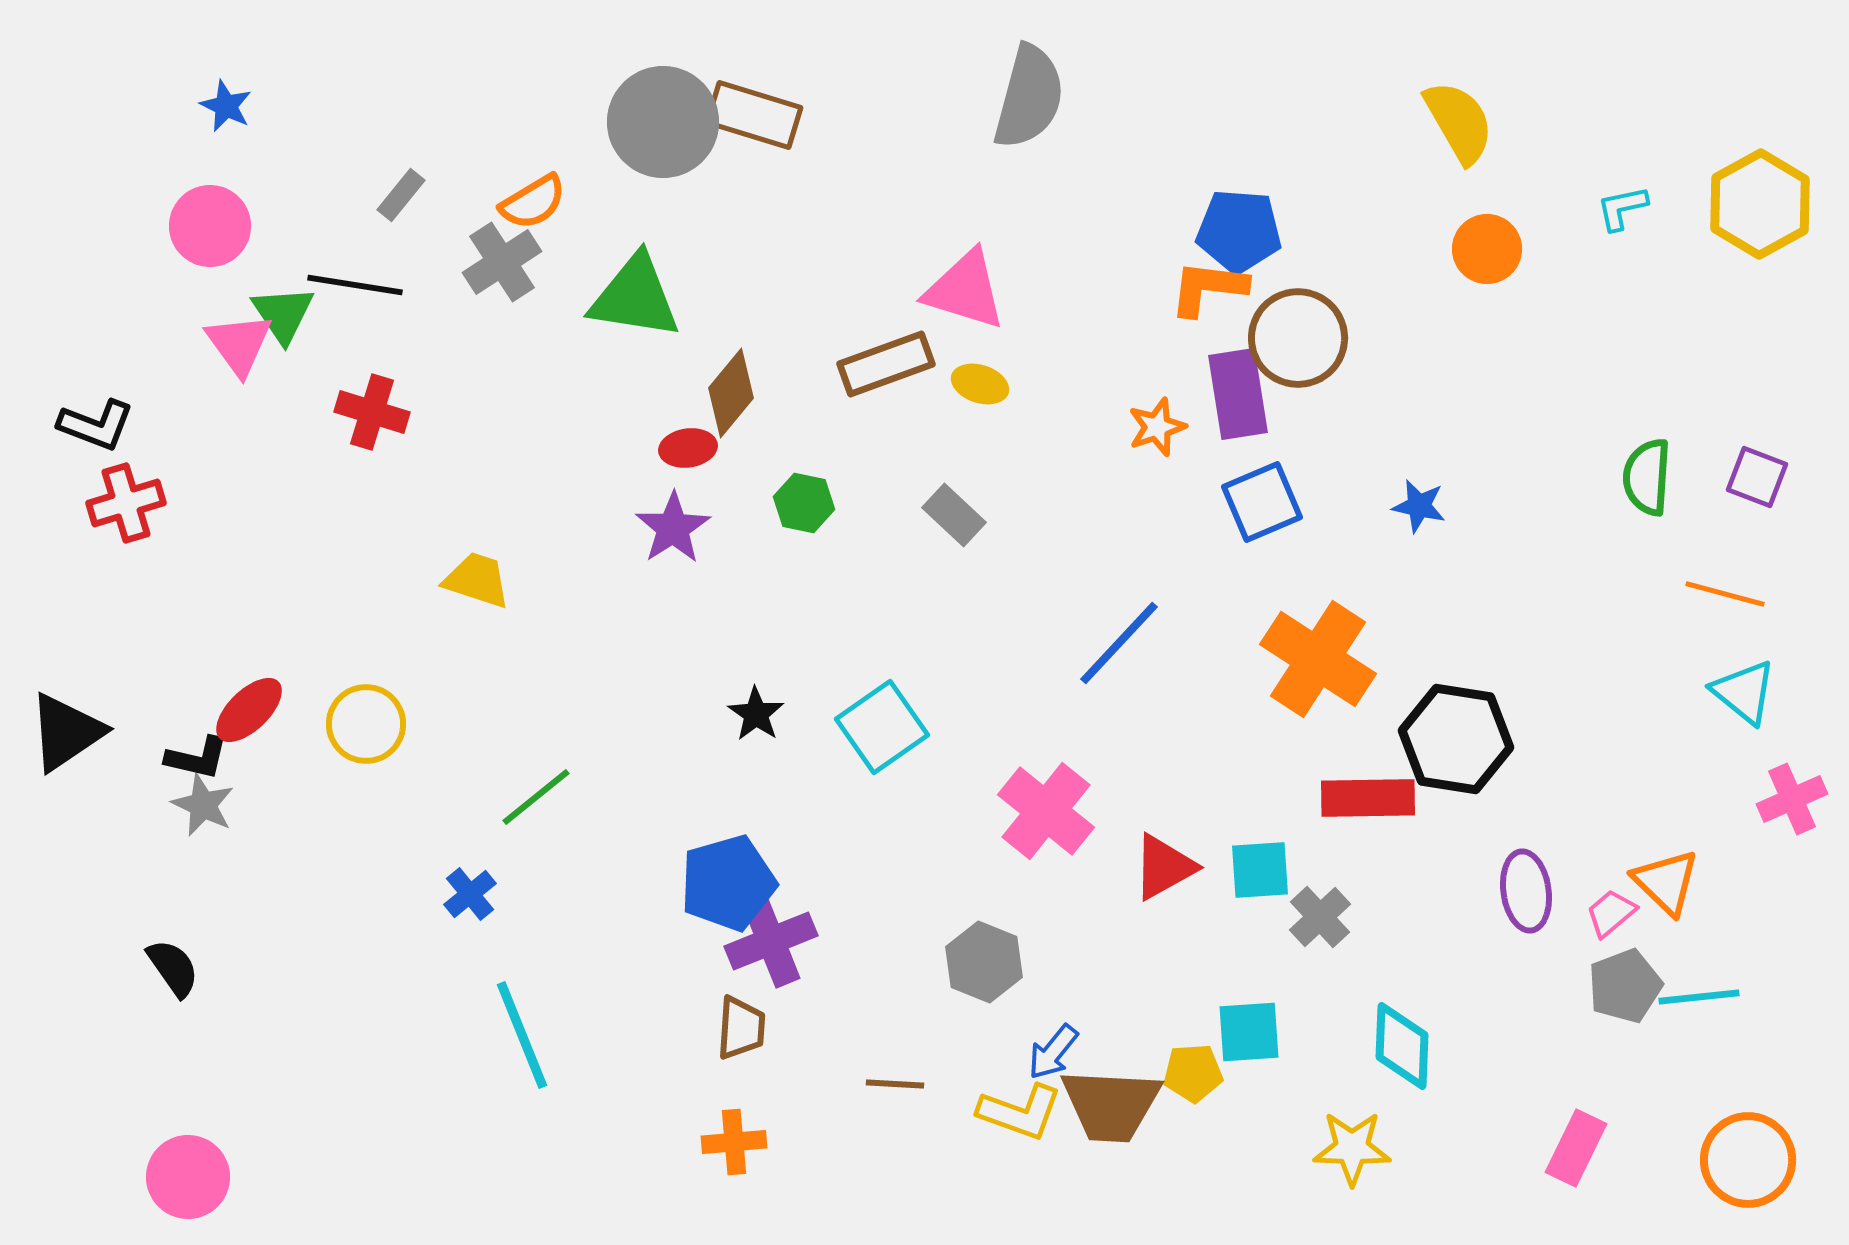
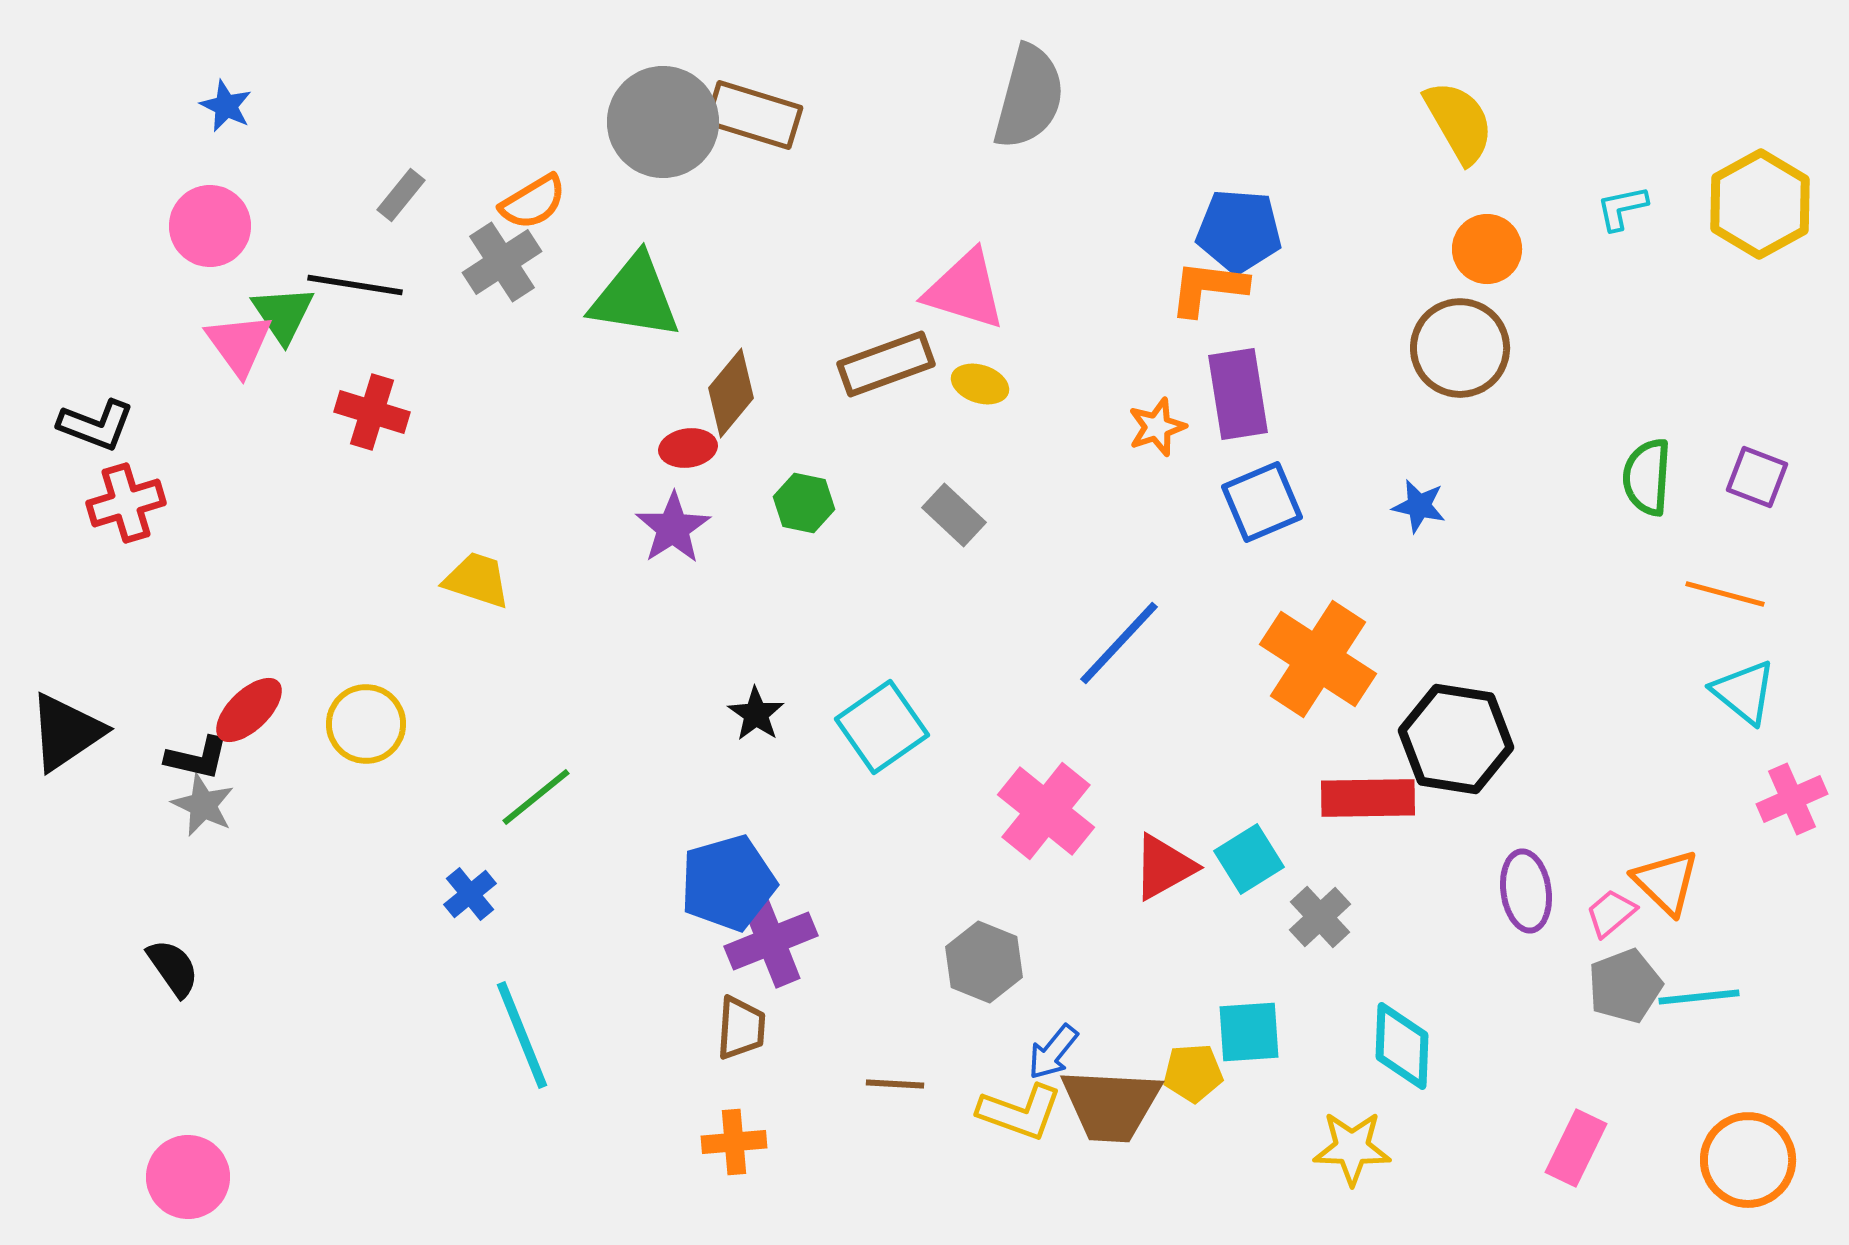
brown circle at (1298, 338): moved 162 px right, 10 px down
cyan square at (1260, 870): moved 11 px left, 11 px up; rotated 28 degrees counterclockwise
